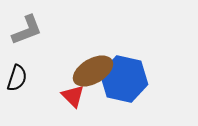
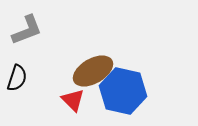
blue hexagon: moved 1 px left, 12 px down
red triangle: moved 4 px down
